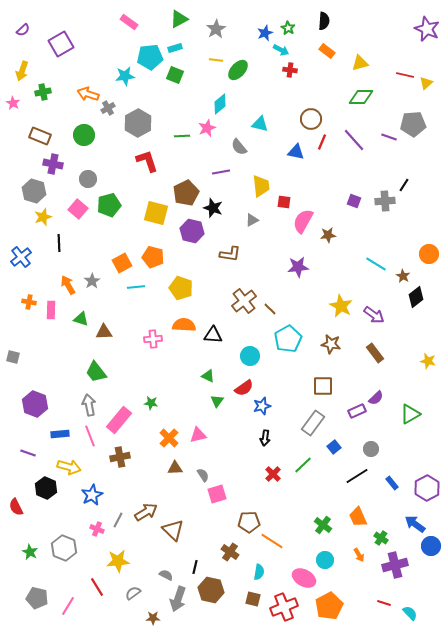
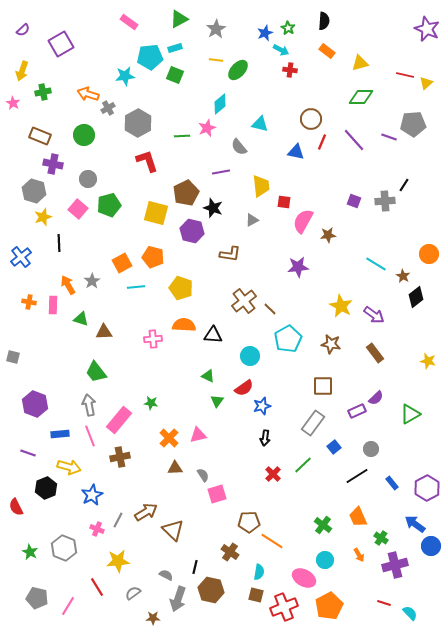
pink rectangle at (51, 310): moved 2 px right, 5 px up
black hexagon at (46, 488): rotated 15 degrees clockwise
brown square at (253, 599): moved 3 px right, 4 px up
